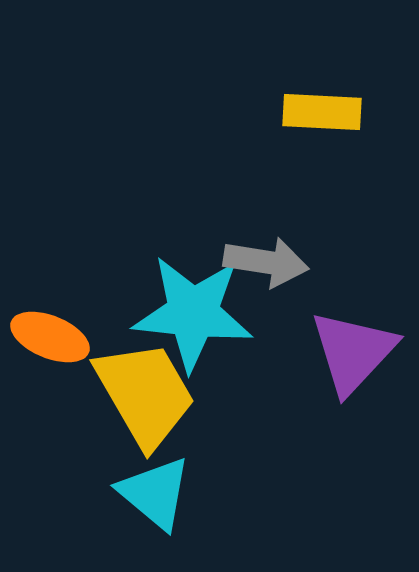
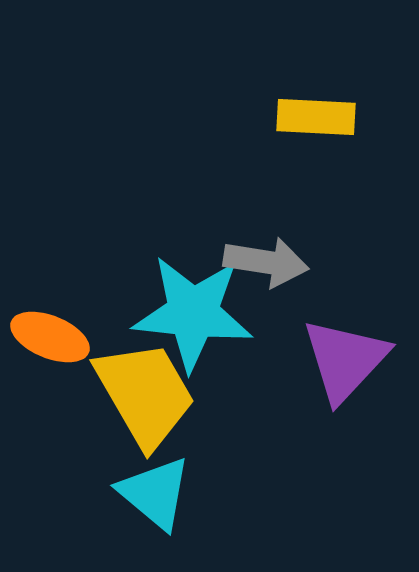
yellow rectangle: moved 6 px left, 5 px down
purple triangle: moved 8 px left, 8 px down
